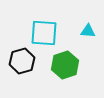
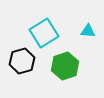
cyan square: rotated 36 degrees counterclockwise
green hexagon: moved 1 px down
